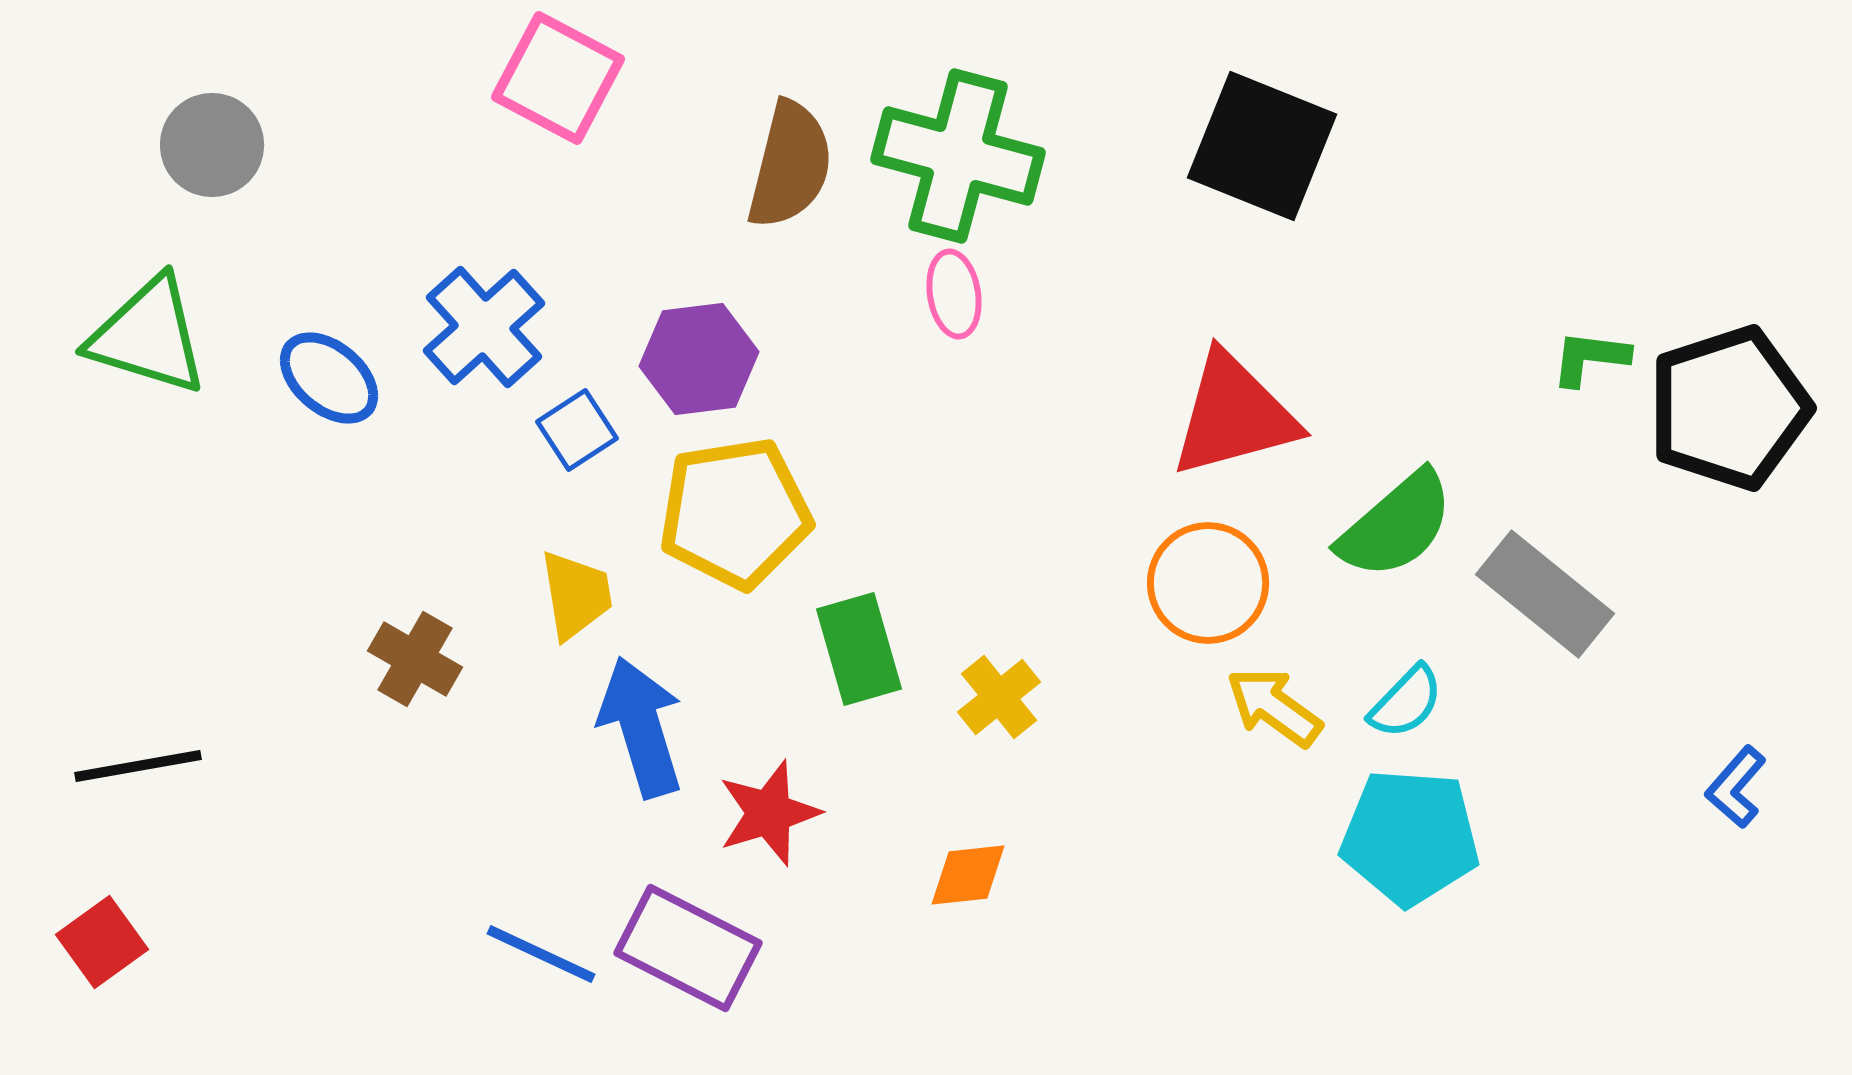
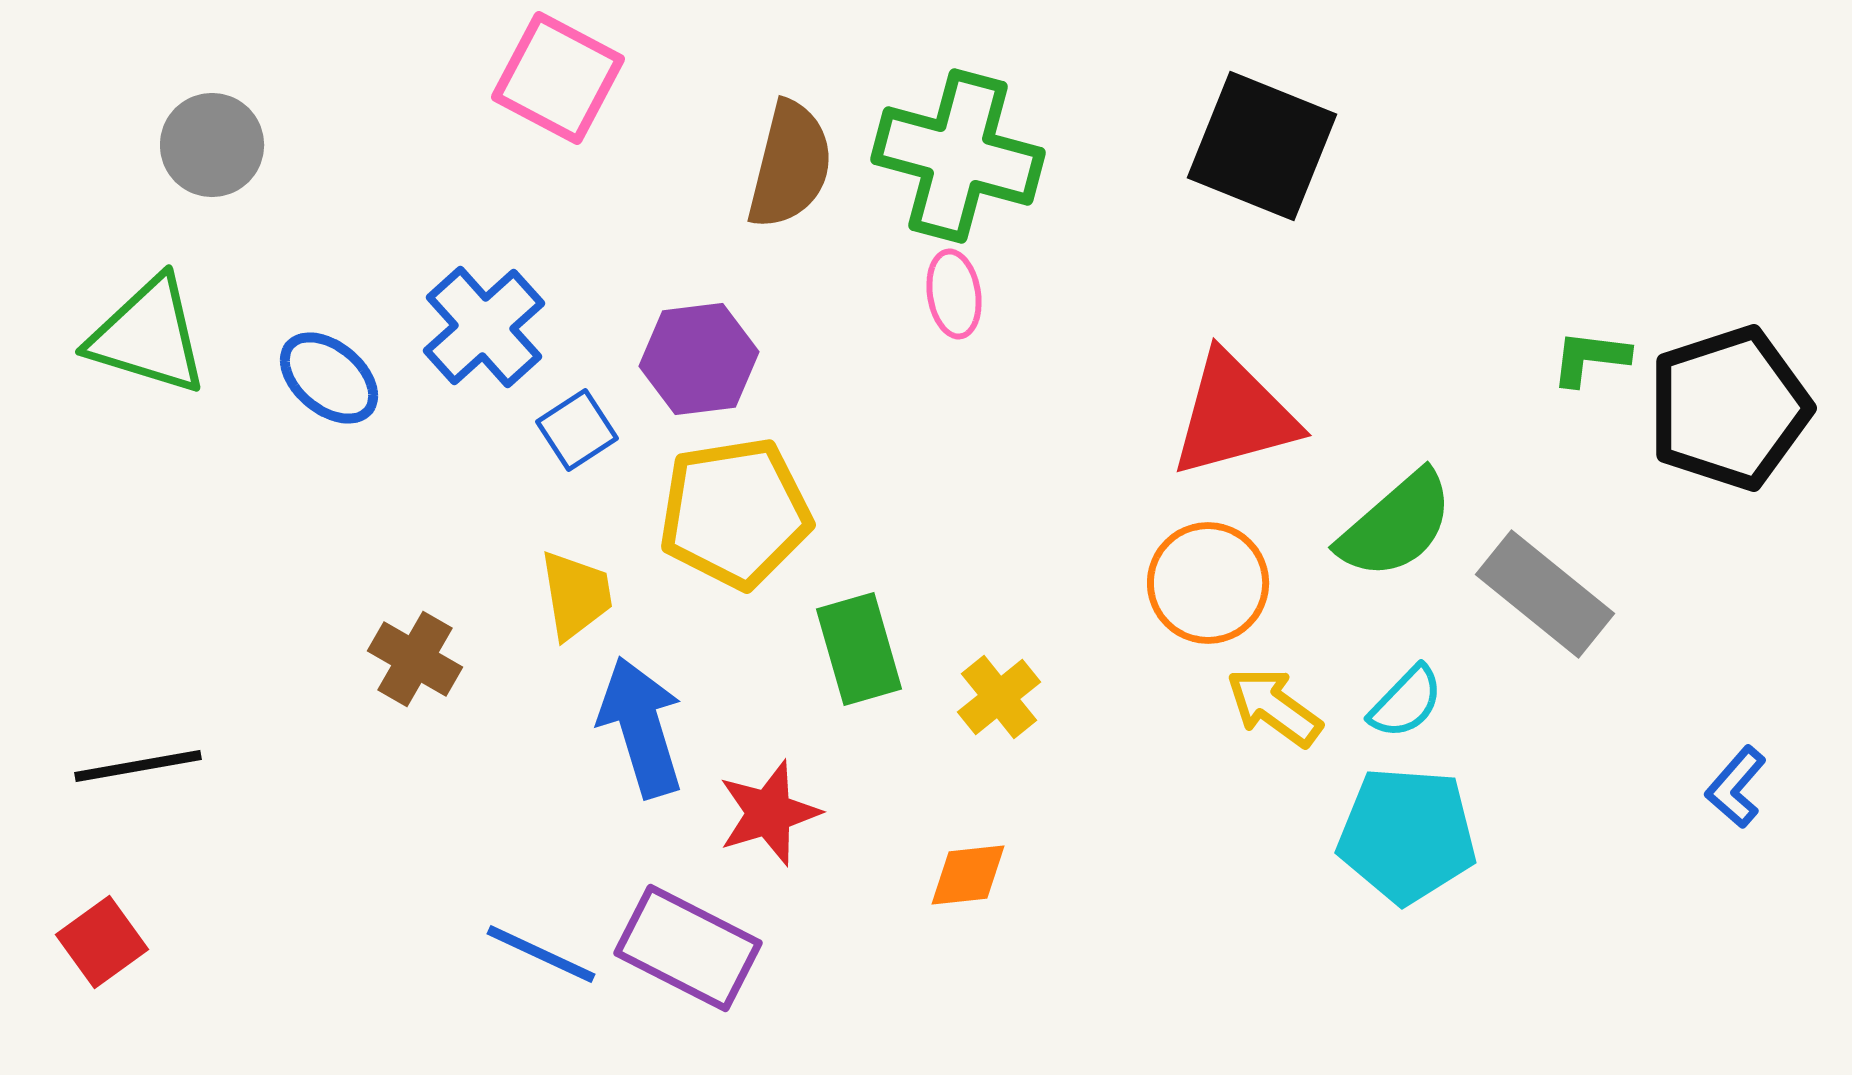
cyan pentagon: moved 3 px left, 2 px up
